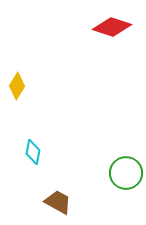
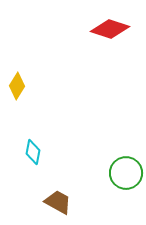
red diamond: moved 2 px left, 2 px down
